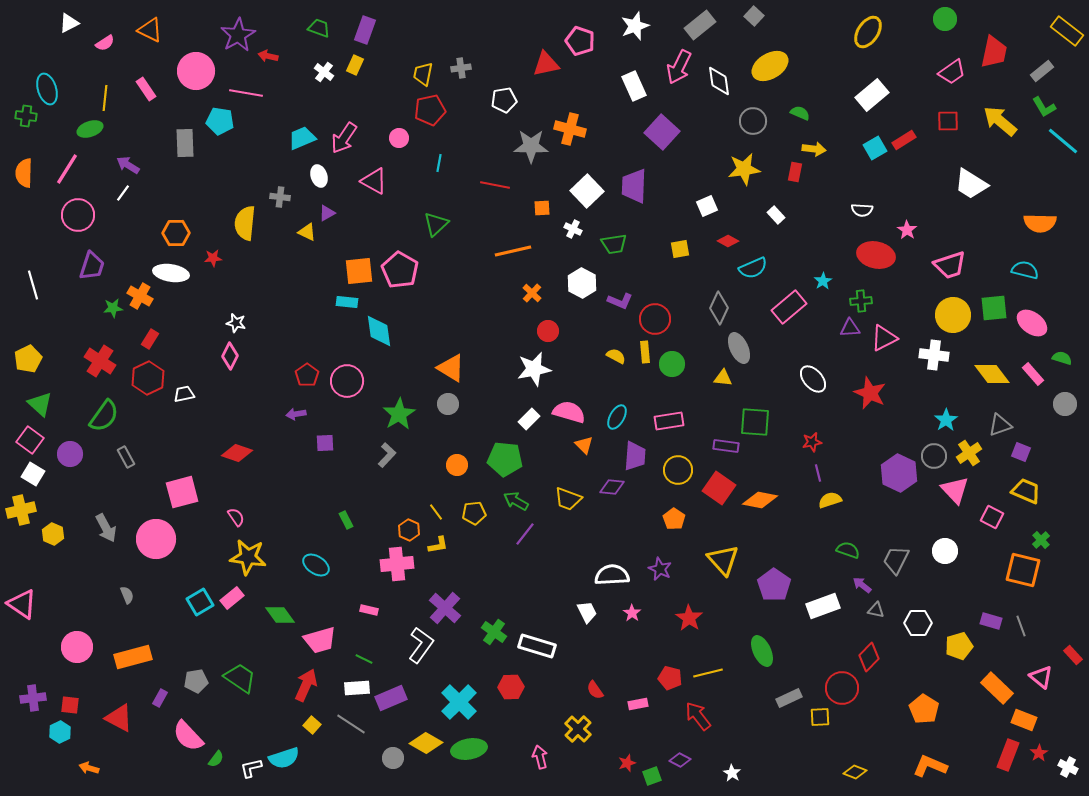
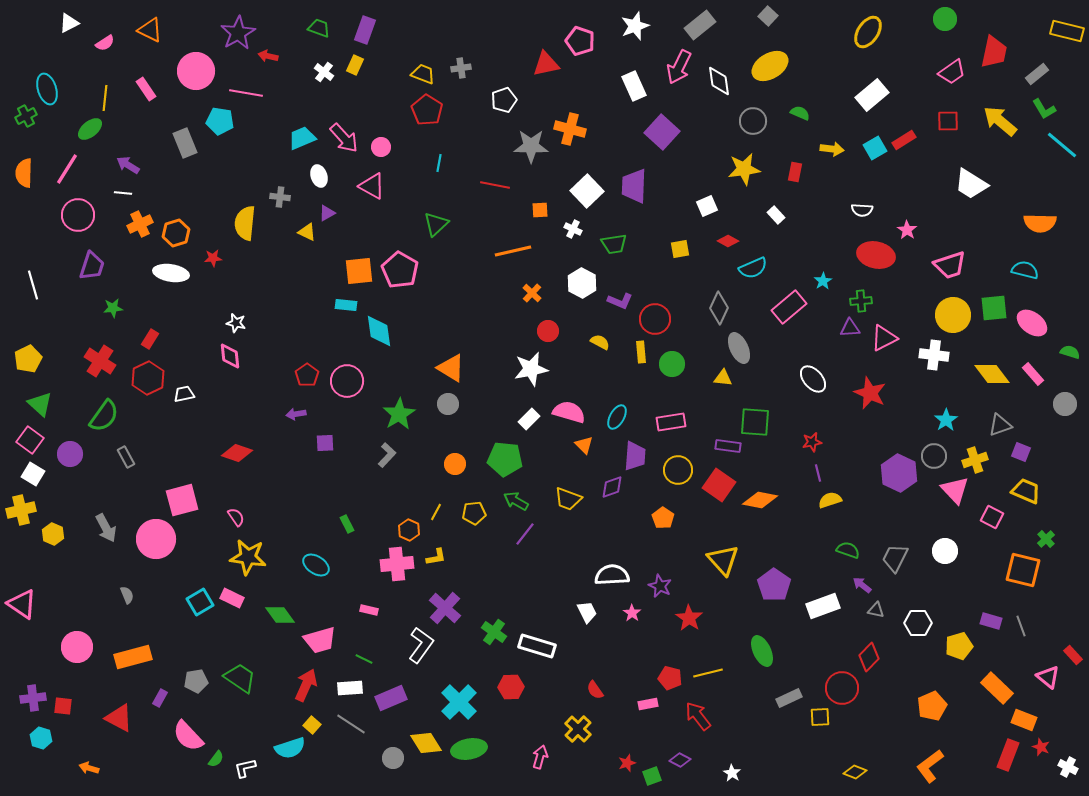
gray square at (754, 16): moved 14 px right
yellow rectangle at (1067, 31): rotated 24 degrees counterclockwise
purple star at (238, 35): moved 2 px up
gray rectangle at (1042, 71): moved 5 px left, 3 px down
yellow trapezoid at (423, 74): rotated 100 degrees clockwise
white pentagon at (504, 100): rotated 10 degrees counterclockwise
green L-shape at (1044, 107): moved 2 px down
red pentagon at (430, 110): moved 3 px left; rotated 28 degrees counterclockwise
green cross at (26, 116): rotated 35 degrees counterclockwise
green ellipse at (90, 129): rotated 20 degrees counterclockwise
pink arrow at (344, 138): rotated 76 degrees counterclockwise
pink circle at (399, 138): moved 18 px left, 9 px down
cyan line at (1063, 141): moved 1 px left, 4 px down
gray rectangle at (185, 143): rotated 20 degrees counterclockwise
yellow arrow at (814, 149): moved 18 px right
pink triangle at (374, 181): moved 2 px left, 5 px down
white line at (123, 193): rotated 60 degrees clockwise
orange square at (542, 208): moved 2 px left, 2 px down
orange hexagon at (176, 233): rotated 16 degrees counterclockwise
orange cross at (140, 296): moved 72 px up; rotated 35 degrees clockwise
cyan rectangle at (347, 302): moved 1 px left, 3 px down
yellow rectangle at (645, 352): moved 4 px left
pink diamond at (230, 356): rotated 32 degrees counterclockwise
yellow semicircle at (616, 356): moved 16 px left, 14 px up
green semicircle at (1062, 358): moved 8 px right, 6 px up
white star at (534, 369): moved 3 px left
pink rectangle at (669, 421): moved 2 px right, 1 px down
purple rectangle at (726, 446): moved 2 px right
yellow cross at (969, 453): moved 6 px right, 7 px down; rotated 15 degrees clockwise
orange circle at (457, 465): moved 2 px left, 1 px up
purple diamond at (612, 487): rotated 25 degrees counterclockwise
red square at (719, 488): moved 3 px up
pink square at (182, 492): moved 8 px down
yellow line at (436, 512): rotated 66 degrees clockwise
orange pentagon at (674, 519): moved 11 px left, 1 px up
green rectangle at (346, 520): moved 1 px right, 4 px down
green cross at (1041, 540): moved 5 px right, 1 px up
yellow L-shape at (438, 545): moved 2 px left, 12 px down
gray trapezoid at (896, 560): moved 1 px left, 2 px up
purple star at (660, 569): moved 17 px down
pink rectangle at (232, 598): rotated 65 degrees clockwise
pink triangle at (1041, 677): moved 7 px right
white rectangle at (357, 688): moved 7 px left
pink rectangle at (638, 704): moved 10 px right
red square at (70, 705): moved 7 px left, 1 px down
orange pentagon at (924, 709): moved 8 px right, 3 px up; rotated 16 degrees clockwise
cyan hexagon at (60, 732): moved 19 px left, 6 px down; rotated 15 degrees counterclockwise
yellow diamond at (426, 743): rotated 28 degrees clockwise
red star at (1039, 753): moved 2 px right, 6 px up; rotated 18 degrees counterclockwise
pink arrow at (540, 757): rotated 30 degrees clockwise
cyan semicircle at (284, 758): moved 6 px right, 10 px up
orange L-shape at (930, 766): rotated 60 degrees counterclockwise
white L-shape at (251, 768): moved 6 px left
